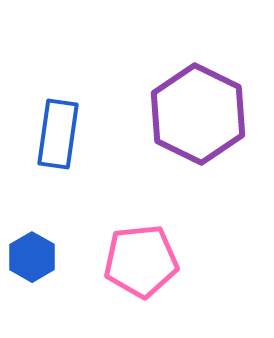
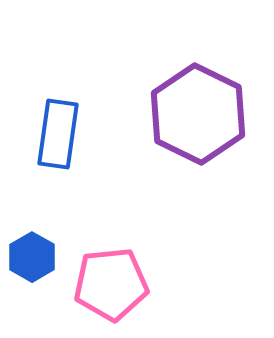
pink pentagon: moved 30 px left, 23 px down
